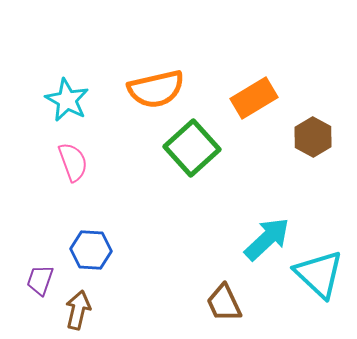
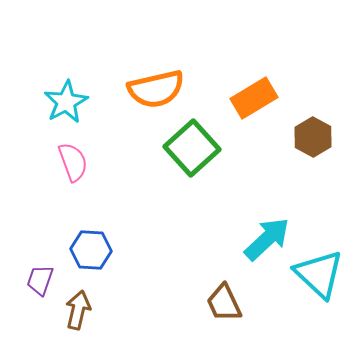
cyan star: moved 1 px left, 2 px down; rotated 15 degrees clockwise
